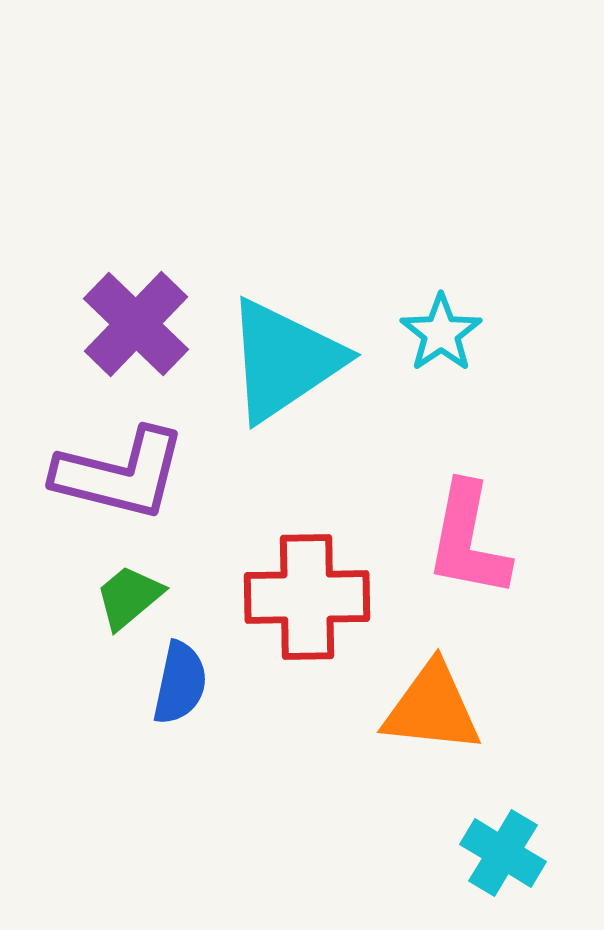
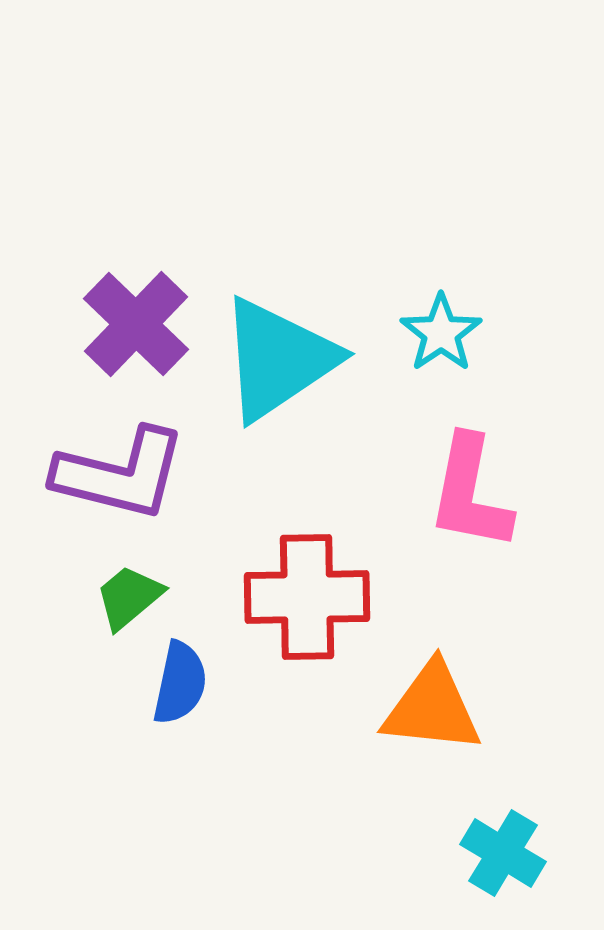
cyan triangle: moved 6 px left, 1 px up
pink L-shape: moved 2 px right, 47 px up
